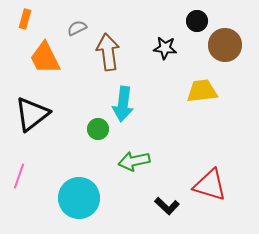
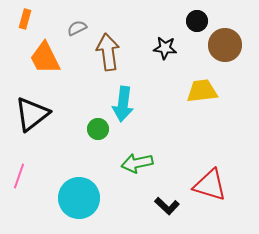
green arrow: moved 3 px right, 2 px down
